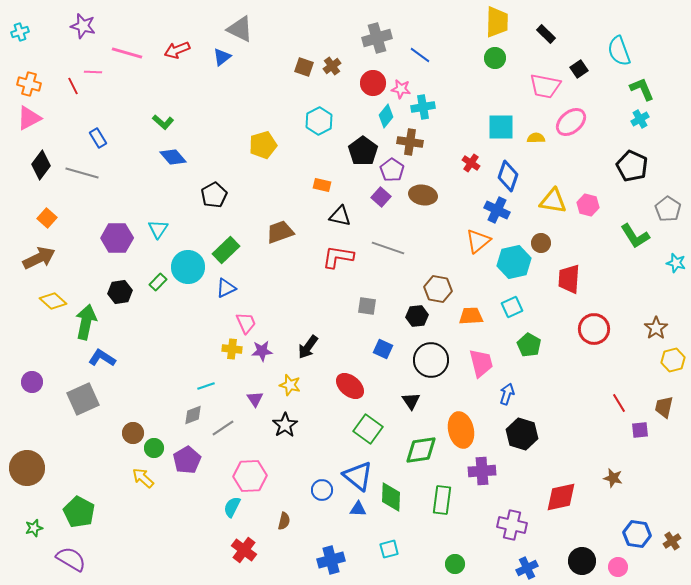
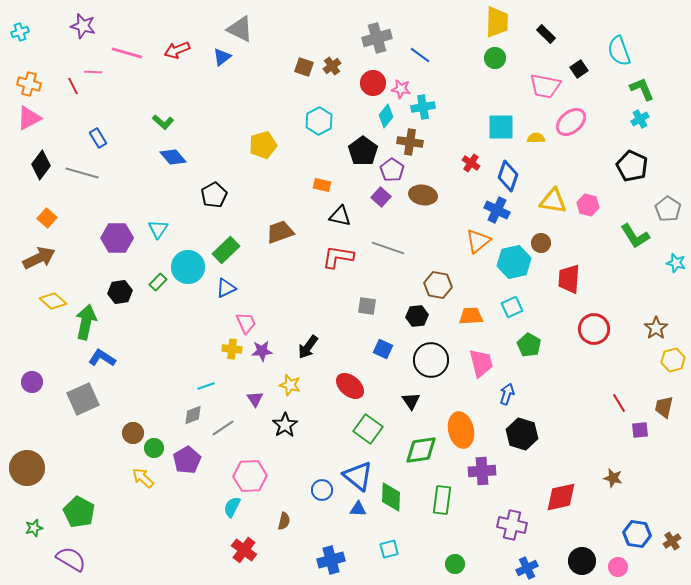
brown hexagon at (438, 289): moved 4 px up
